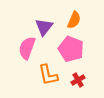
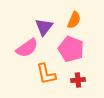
pink semicircle: rotated 145 degrees counterclockwise
orange L-shape: moved 2 px left, 1 px up
red cross: rotated 24 degrees clockwise
